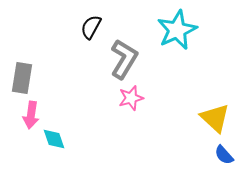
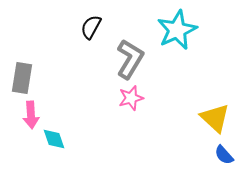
gray L-shape: moved 6 px right
pink arrow: rotated 12 degrees counterclockwise
